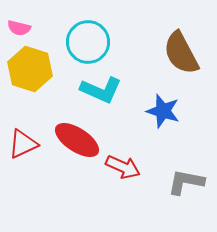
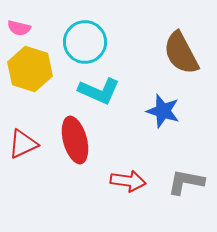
cyan circle: moved 3 px left
cyan L-shape: moved 2 px left, 1 px down
red ellipse: moved 2 px left; rotated 42 degrees clockwise
red arrow: moved 5 px right, 14 px down; rotated 16 degrees counterclockwise
